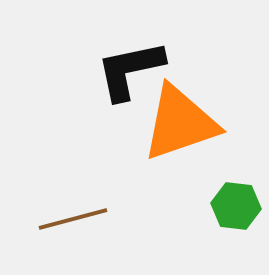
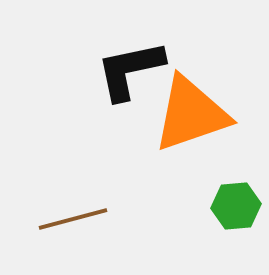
orange triangle: moved 11 px right, 9 px up
green hexagon: rotated 12 degrees counterclockwise
